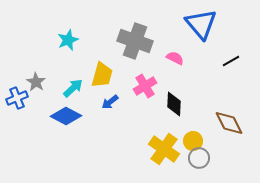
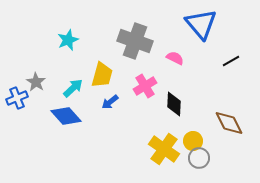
blue diamond: rotated 20 degrees clockwise
